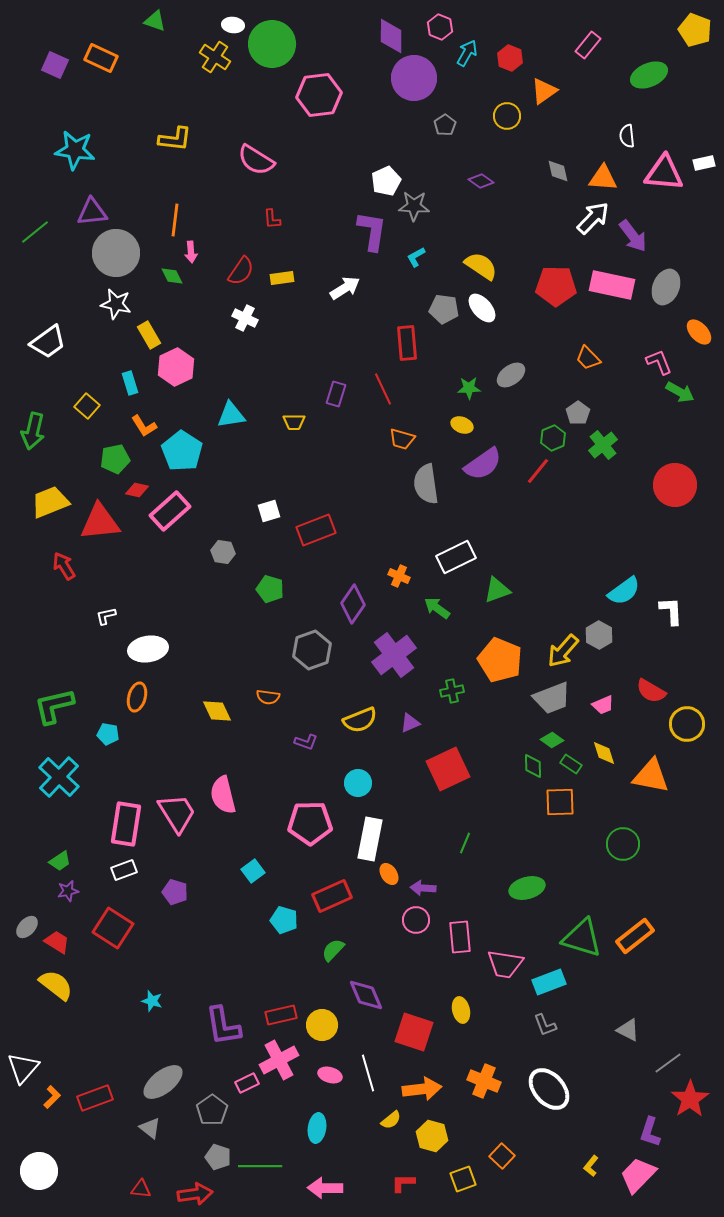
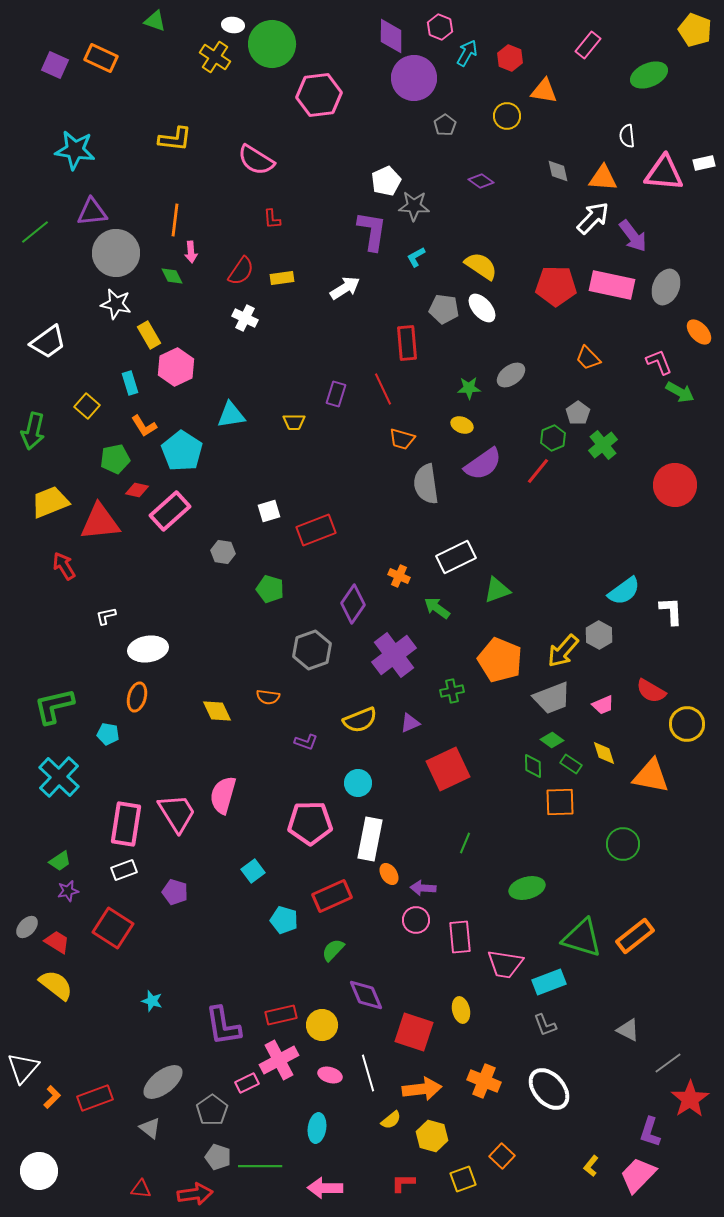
orange triangle at (544, 91): rotated 44 degrees clockwise
pink semicircle at (223, 795): rotated 30 degrees clockwise
